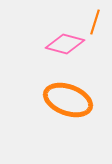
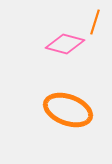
orange ellipse: moved 10 px down
